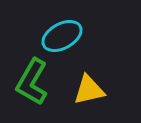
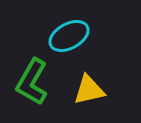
cyan ellipse: moved 7 px right
